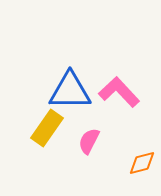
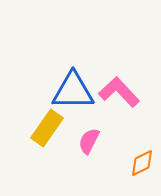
blue triangle: moved 3 px right
orange diamond: rotated 12 degrees counterclockwise
